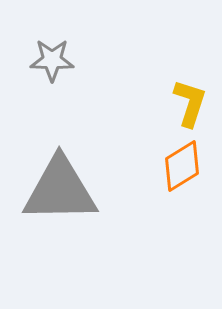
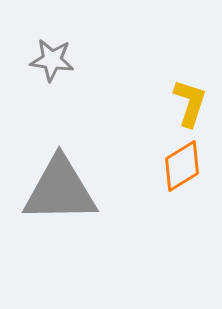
gray star: rotated 6 degrees clockwise
